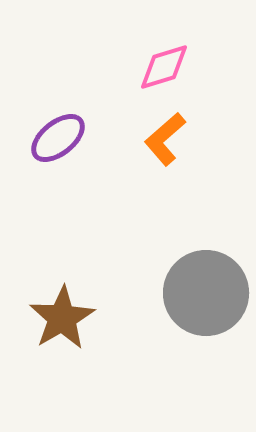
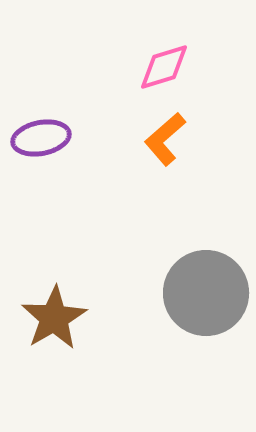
purple ellipse: moved 17 px left; rotated 28 degrees clockwise
brown star: moved 8 px left
